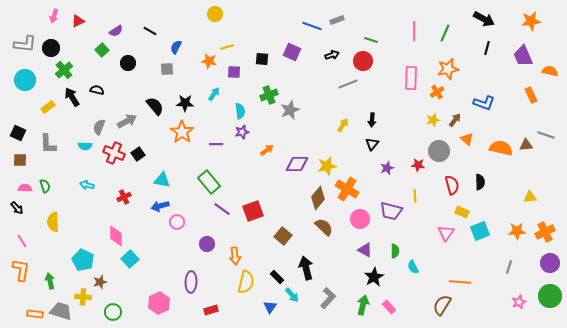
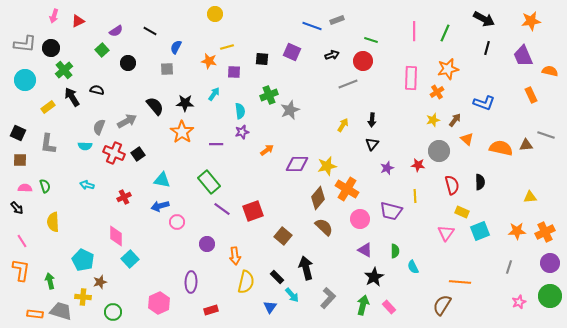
gray L-shape at (48, 144): rotated 10 degrees clockwise
